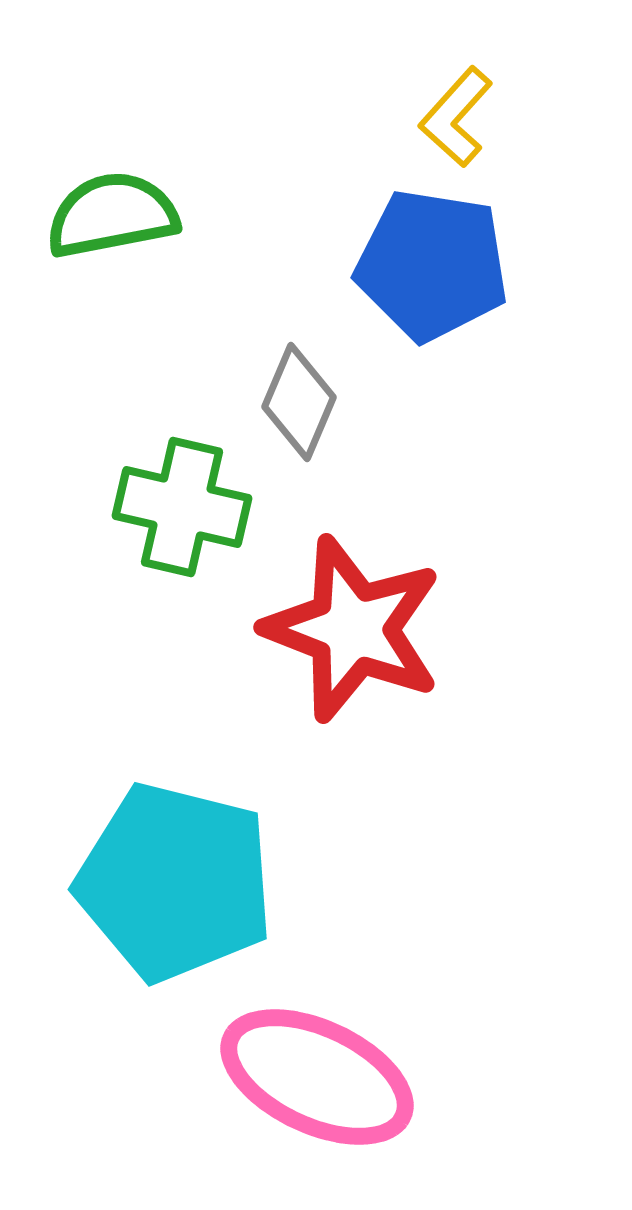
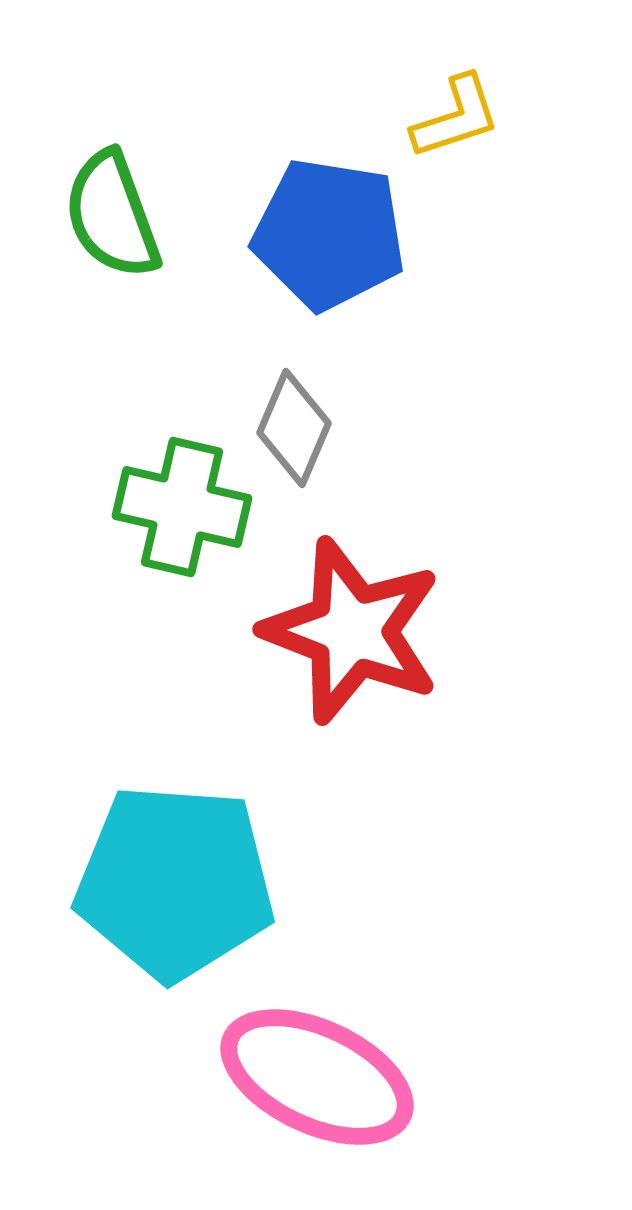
yellow L-shape: rotated 150 degrees counterclockwise
green semicircle: rotated 99 degrees counterclockwise
blue pentagon: moved 103 px left, 31 px up
gray diamond: moved 5 px left, 26 px down
red star: moved 1 px left, 2 px down
cyan pentagon: rotated 10 degrees counterclockwise
